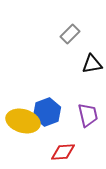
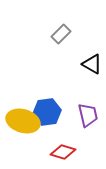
gray rectangle: moved 9 px left
black triangle: rotated 40 degrees clockwise
blue hexagon: rotated 12 degrees clockwise
red diamond: rotated 20 degrees clockwise
